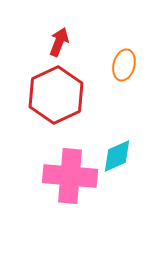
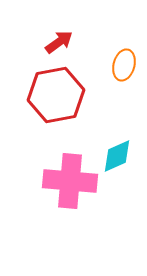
red arrow: rotated 32 degrees clockwise
red hexagon: rotated 14 degrees clockwise
pink cross: moved 5 px down
